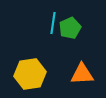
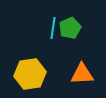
cyan line: moved 5 px down
